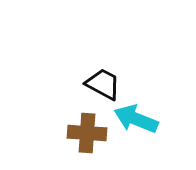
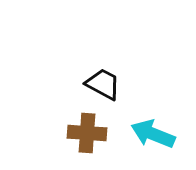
cyan arrow: moved 17 px right, 15 px down
